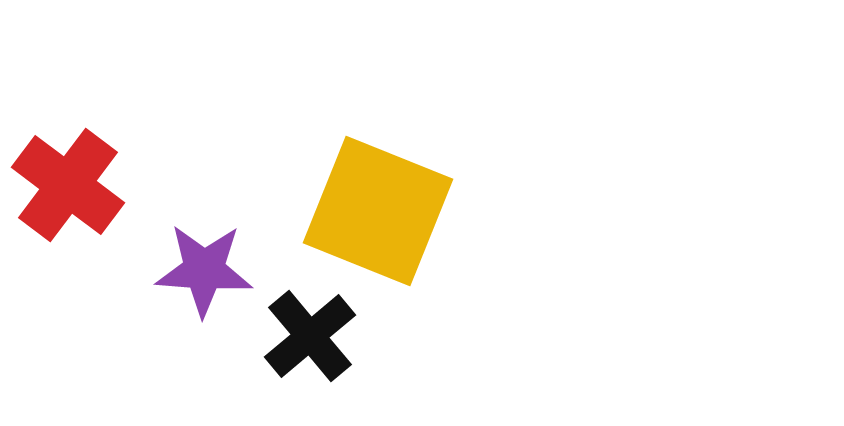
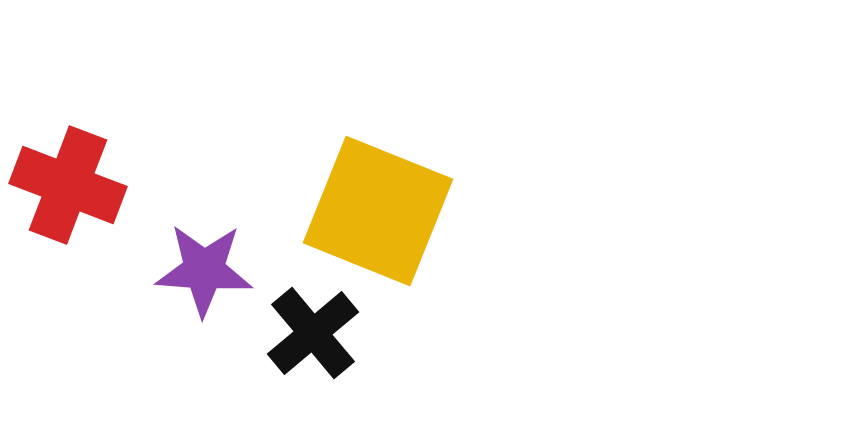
red cross: rotated 16 degrees counterclockwise
black cross: moved 3 px right, 3 px up
